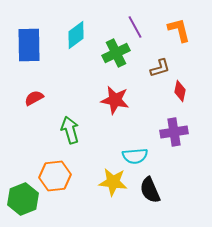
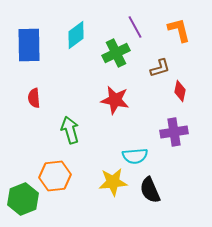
red semicircle: rotated 66 degrees counterclockwise
yellow star: rotated 12 degrees counterclockwise
